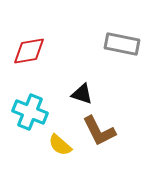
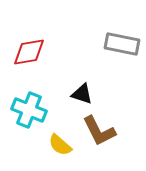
red diamond: moved 1 px down
cyan cross: moved 1 px left, 2 px up
